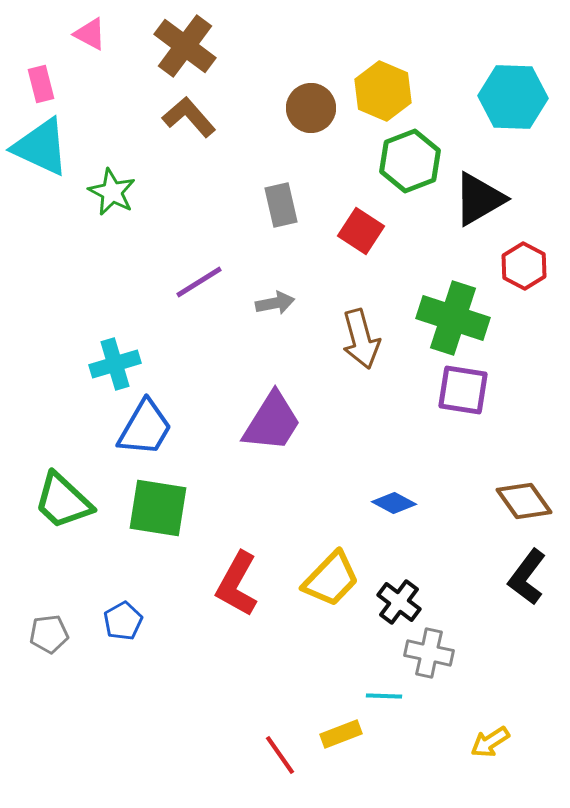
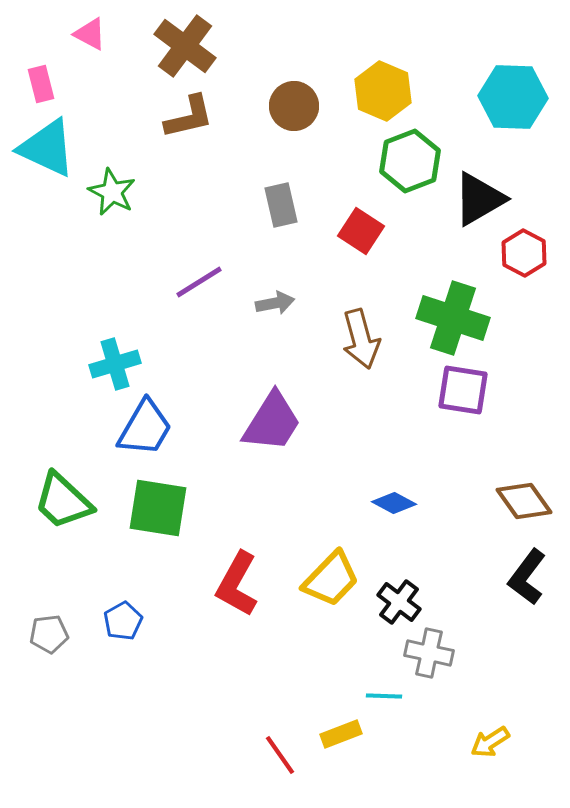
brown circle: moved 17 px left, 2 px up
brown L-shape: rotated 118 degrees clockwise
cyan triangle: moved 6 px right, 1 px down
red hexagon: moved 13 px up
